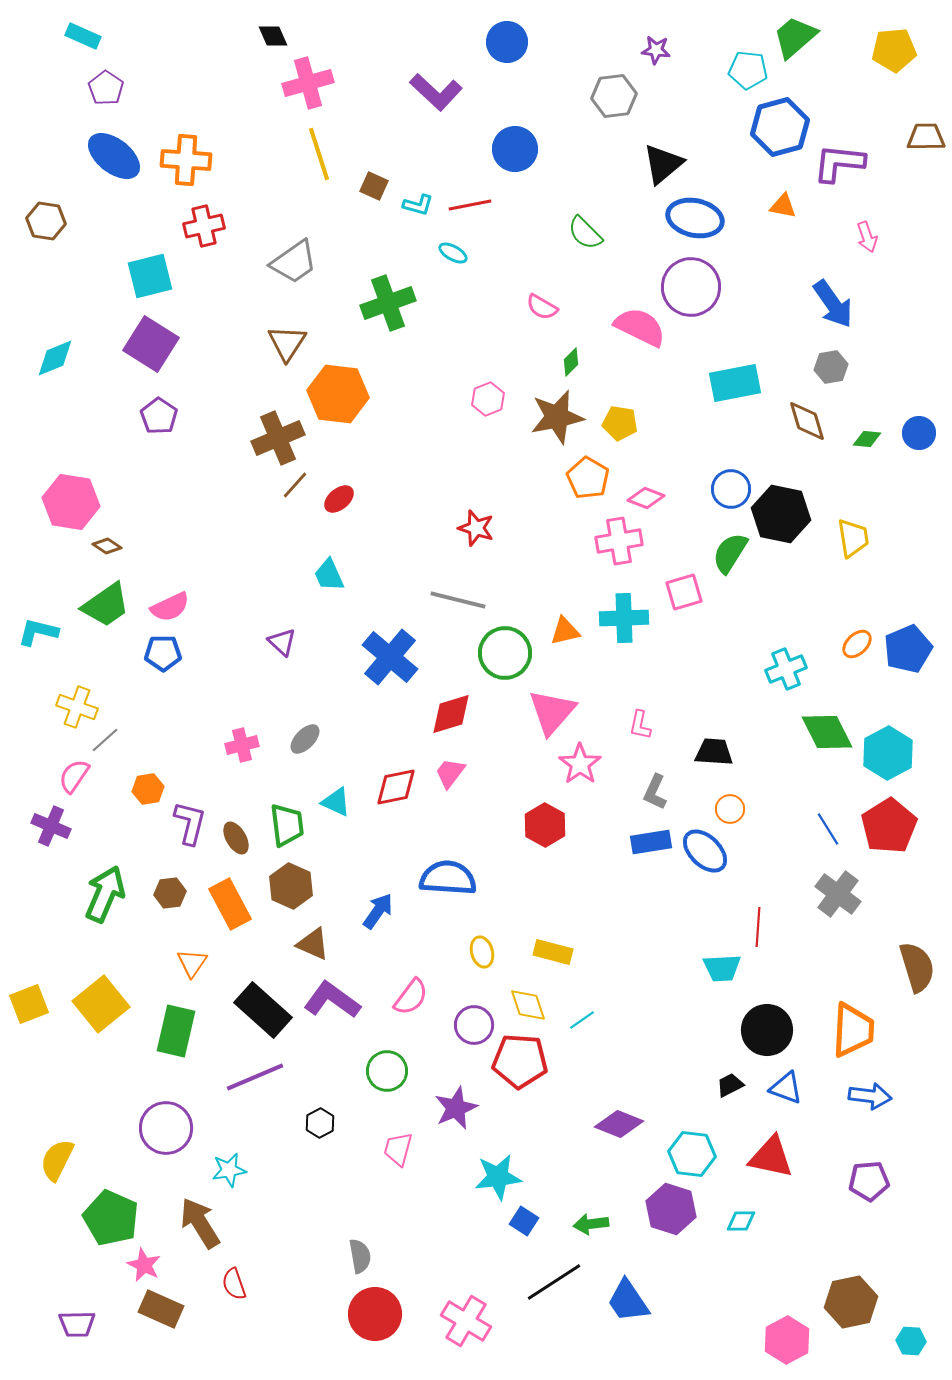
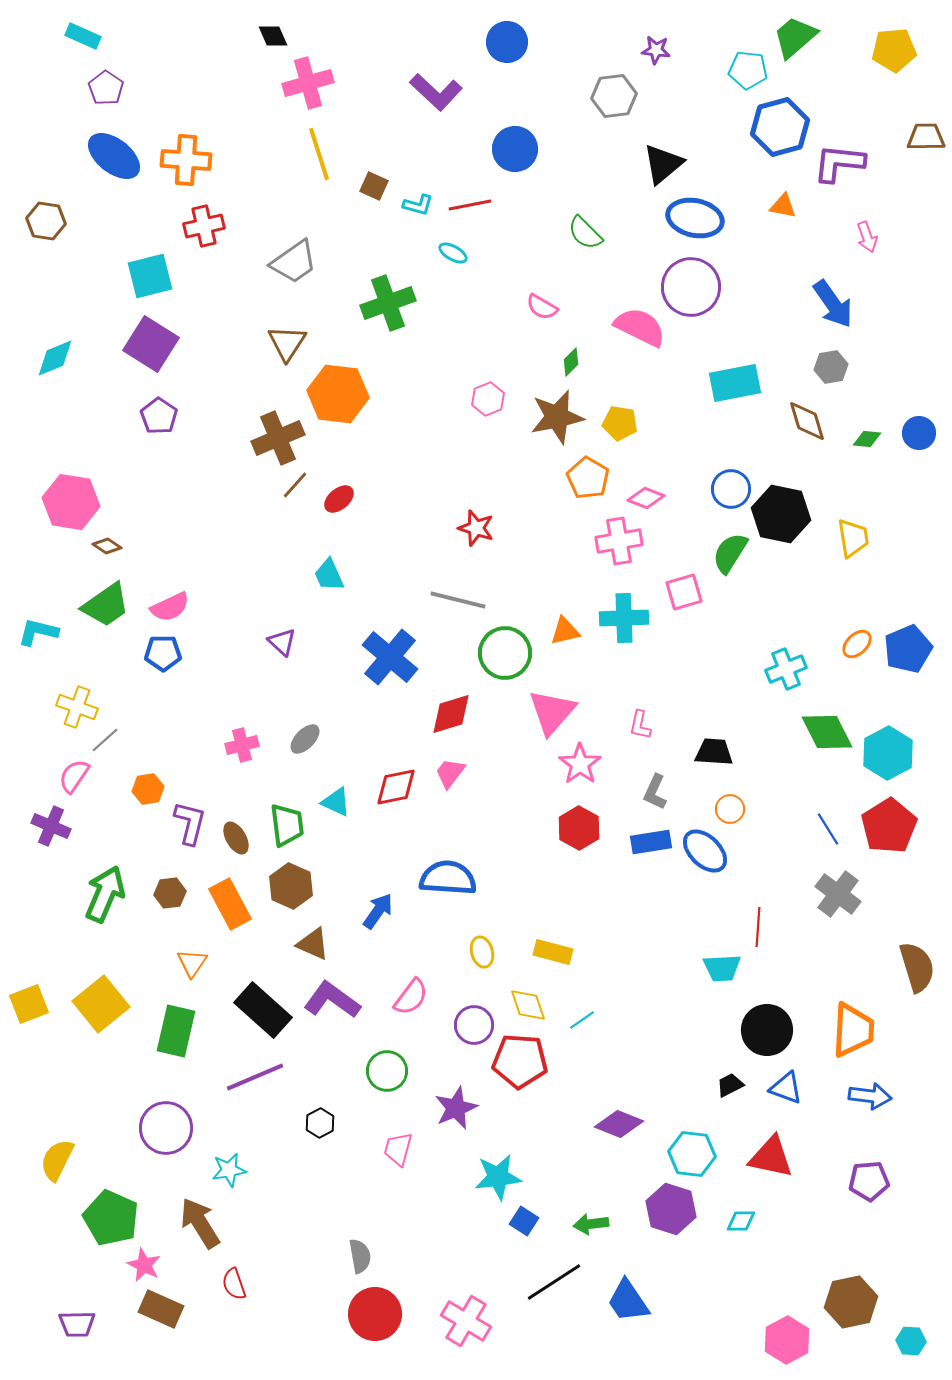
red hexagon at (545, 825): moved 34 px right, 3 px down
